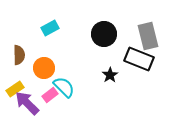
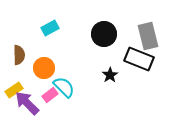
yellow rectangle: moved 1 px left, 1 px down
